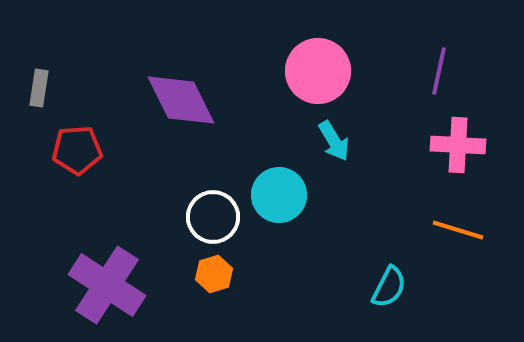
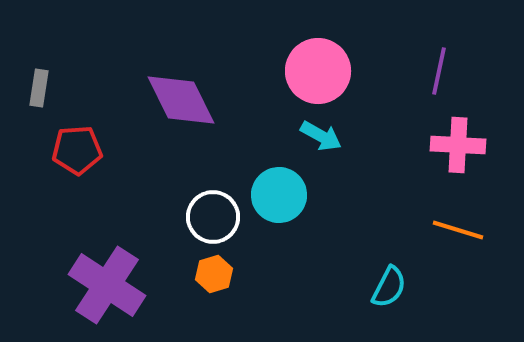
cyan arrow: moved 13 px left, 5 px up; rotated 30 degrees counterclockwise
